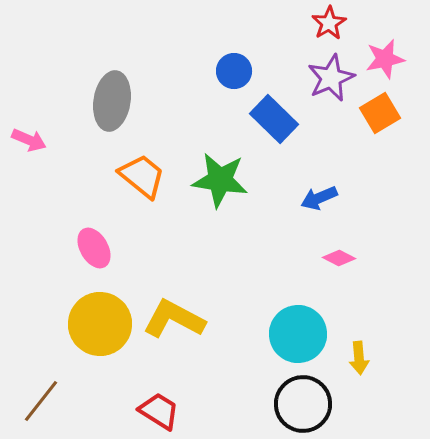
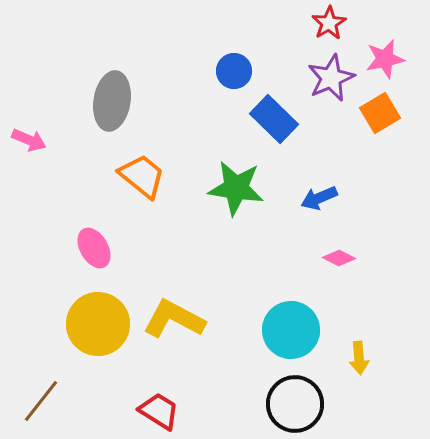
green star: moved 16 px right, 8 px down
yellow circle: moved 2 px left
cyan circle: moved 7 px left, 4 px up
black circle: moved 8 px left
